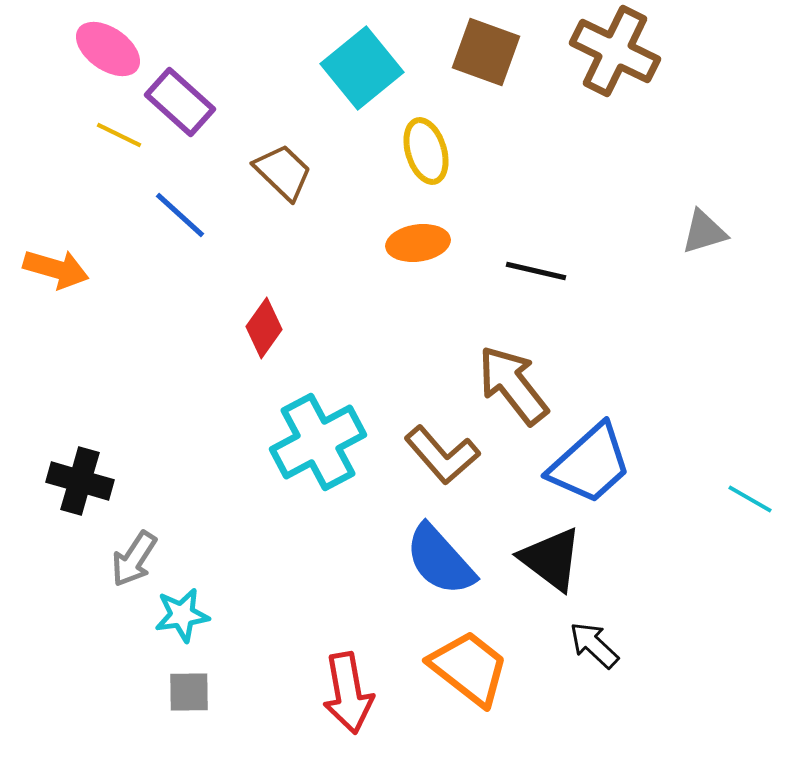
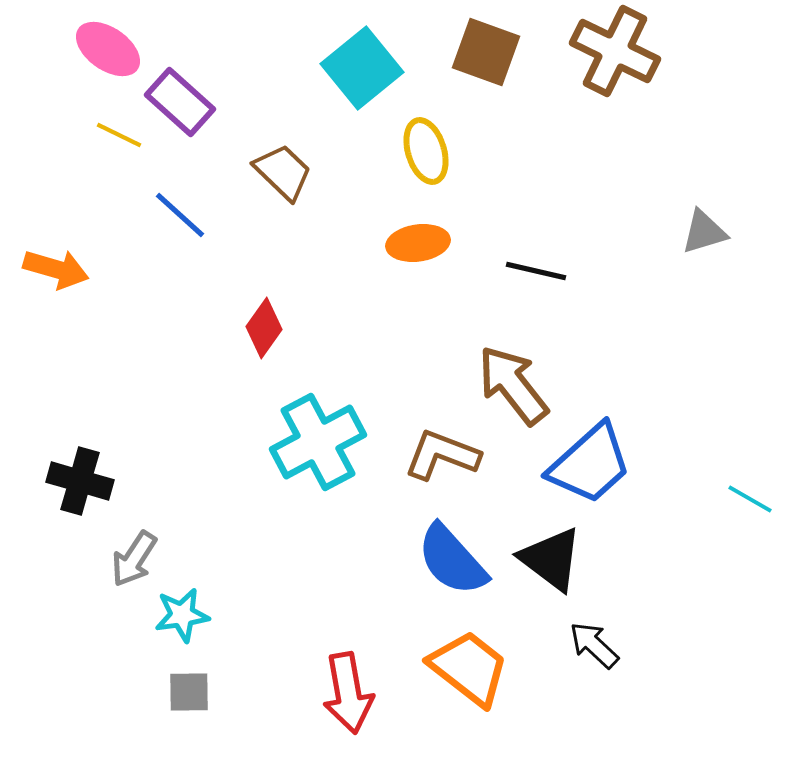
brown L-shape: rotated 152 degrees clockwise
blue semicircle: moved 12 px right
